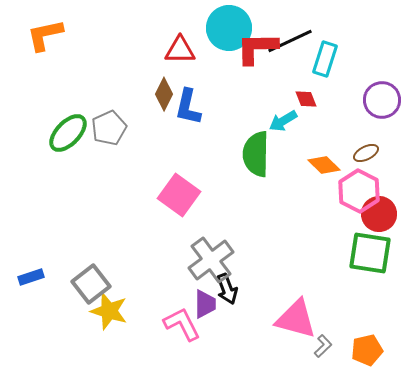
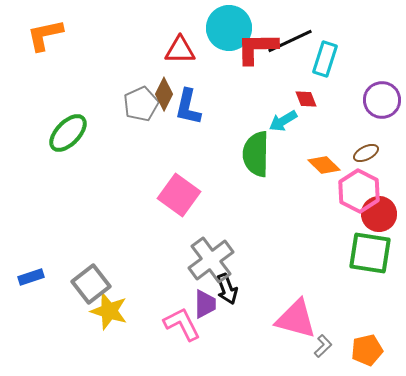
gray pentagon: moved 32 px right, 24 px up
